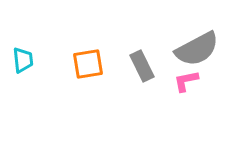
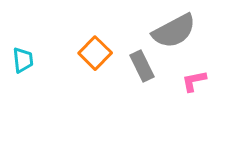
gray semicircle: moved 23 px left, 18 px up
orange square: moved 7 px right, 11 px up; rotated 36 degrees counterclockwise
pink L-shape: moved 8 px right
